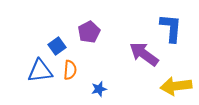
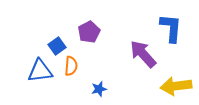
purple arrow: moved 1 px left; rotated 12 degrees clockwise
orange semicircle: moved 1 px right, 4 px up
